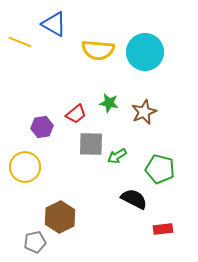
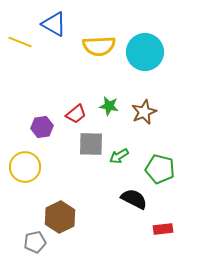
yellow semicircle: moved 1 px right, 4 px up; rotated 8 degrees counterclockwise
green star: moved 3 px down
green arrow: moved 2 px right
